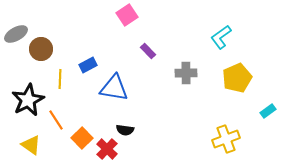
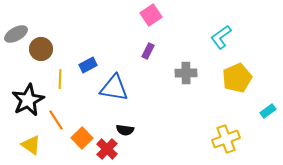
pink square: moved 24 px right
purple rectangle: rotated 70 degrees clockwise
